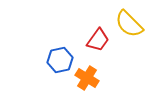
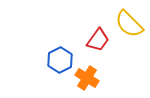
blue hexagon: rotated 15 degrees counterclockwise
